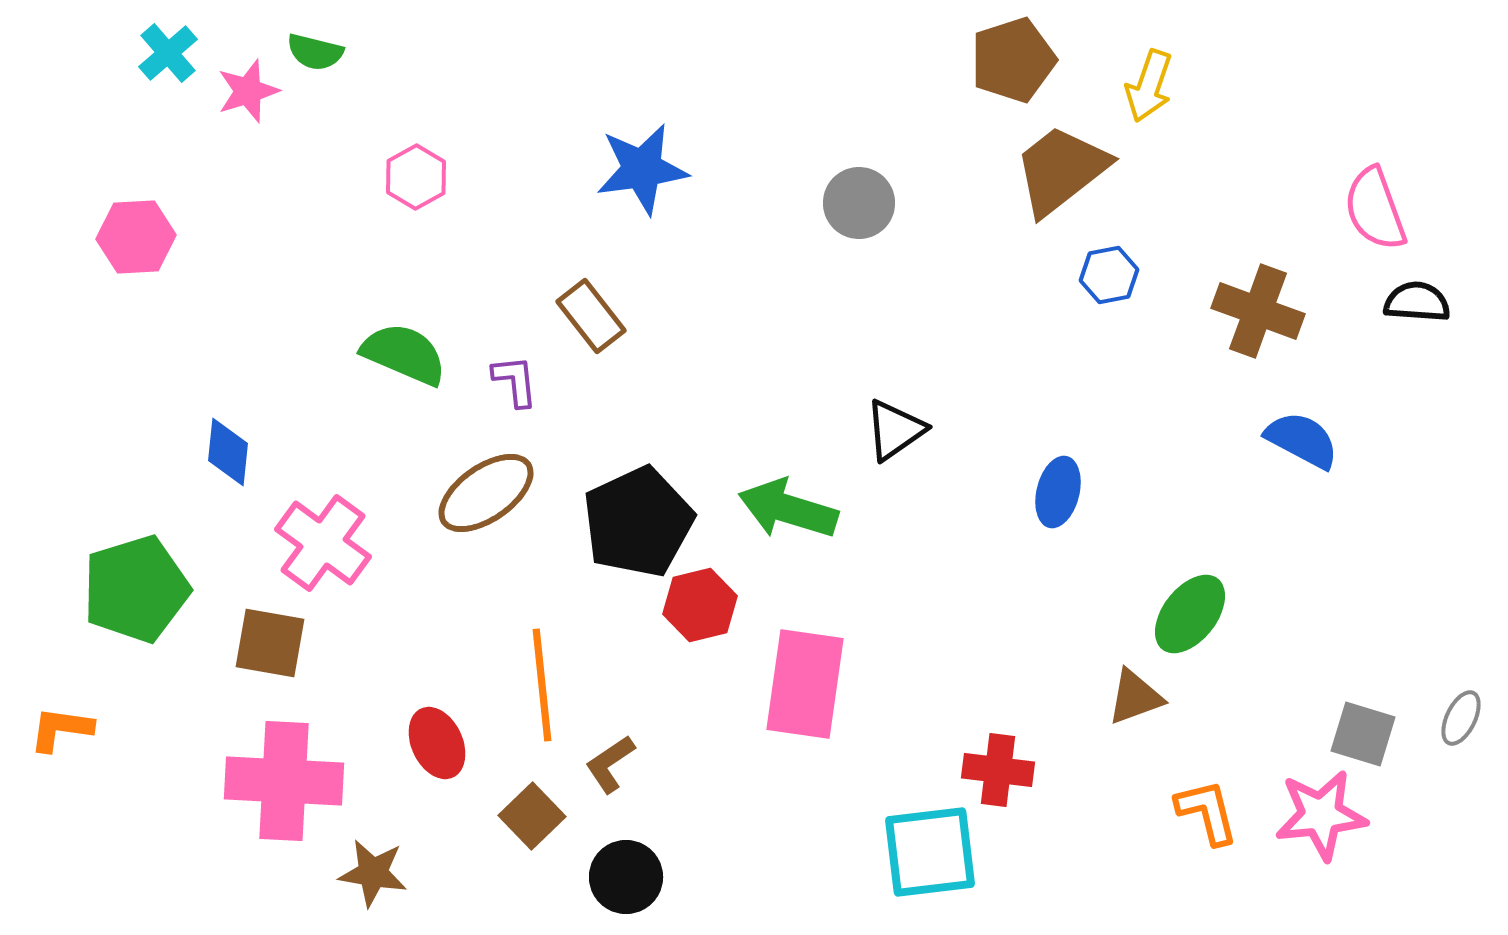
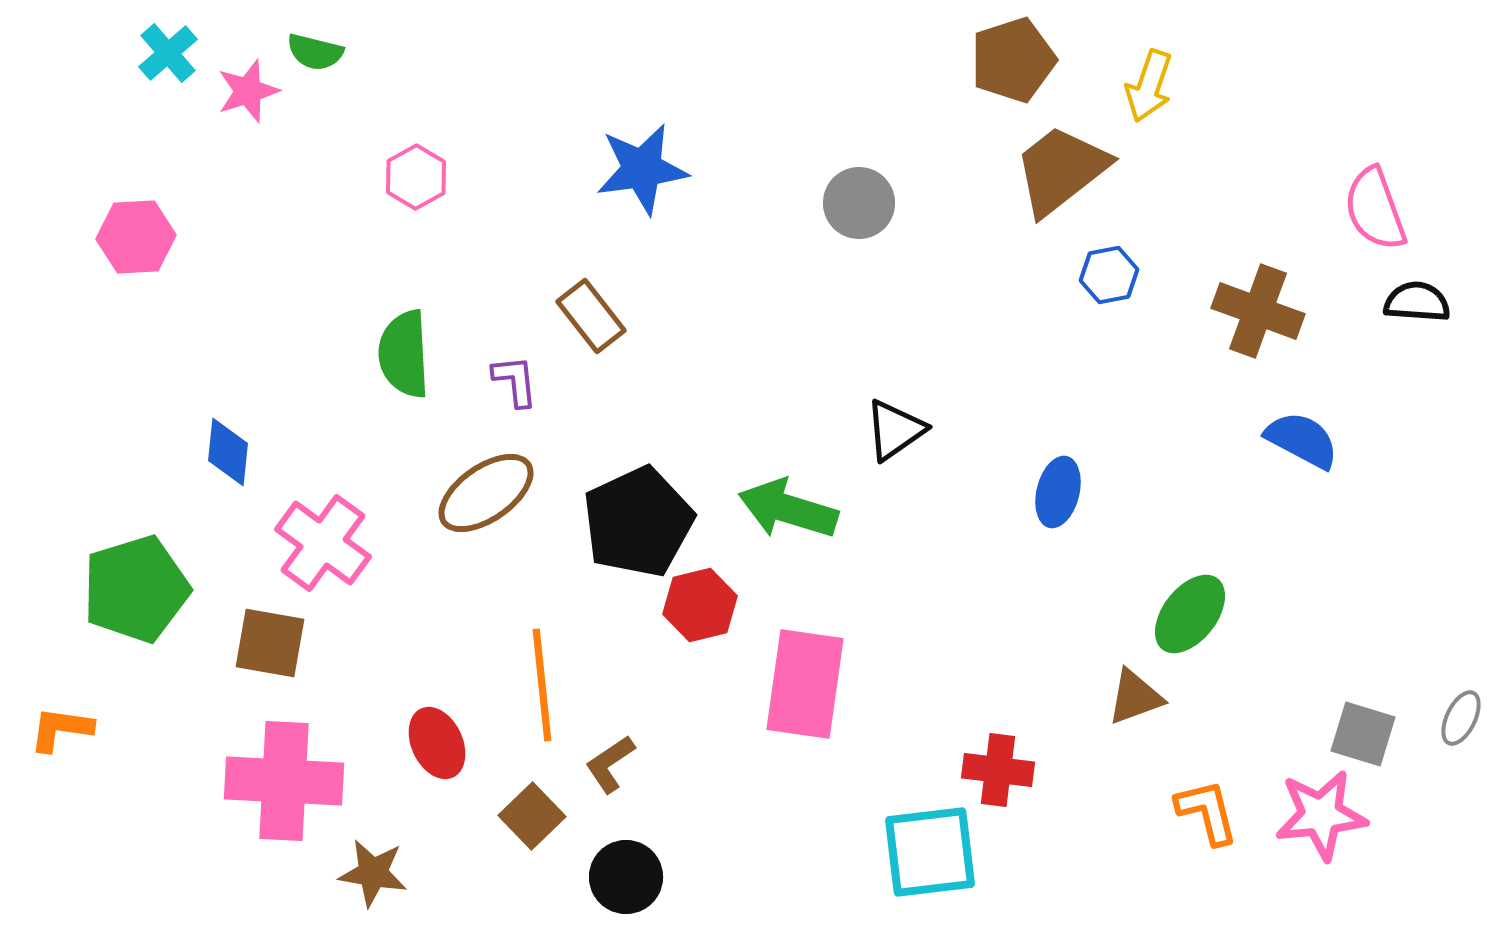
green semicircle at (404, 354): rotated 116 degrees counterclockwise
